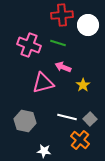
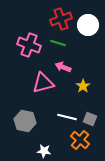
red cross: moved 1 px left, 4 px down; rotated 15 degrees counterclockwise
yellow star: moved 1 px down
gray square: rotated 24 degrees counterclockwise
